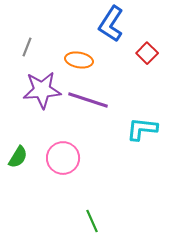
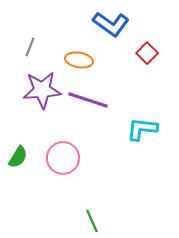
blue L-shape: rotated 87 degrees counterclockwise
gray line: moved 3 px right
